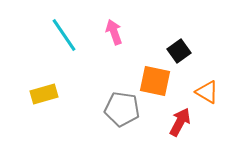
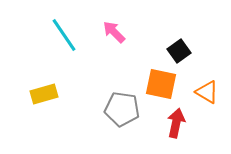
pink arrow: rotated 25 degrees counterclockwise
orange square: moved 6 px right, 3 px down
red arrow: moved 4 px left, 1 px down; rotated 16 degrees counterclockwise
